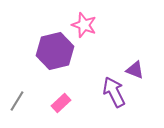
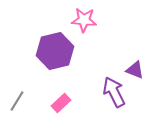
pink star: moved 5 px up; rotated 15 degrees counterclockwise
